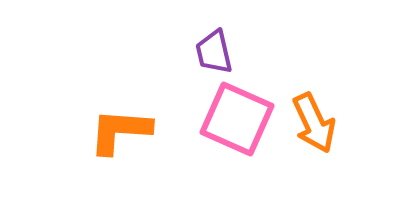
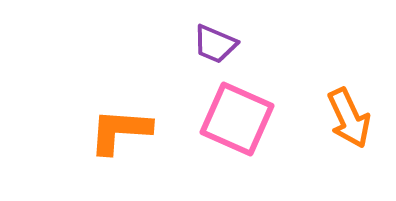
purple trapezoid: moved 1 px right, 8 px up; rotated 54 degrees counterclockwise
orange arrow: moved 35 px right, 5 px up
